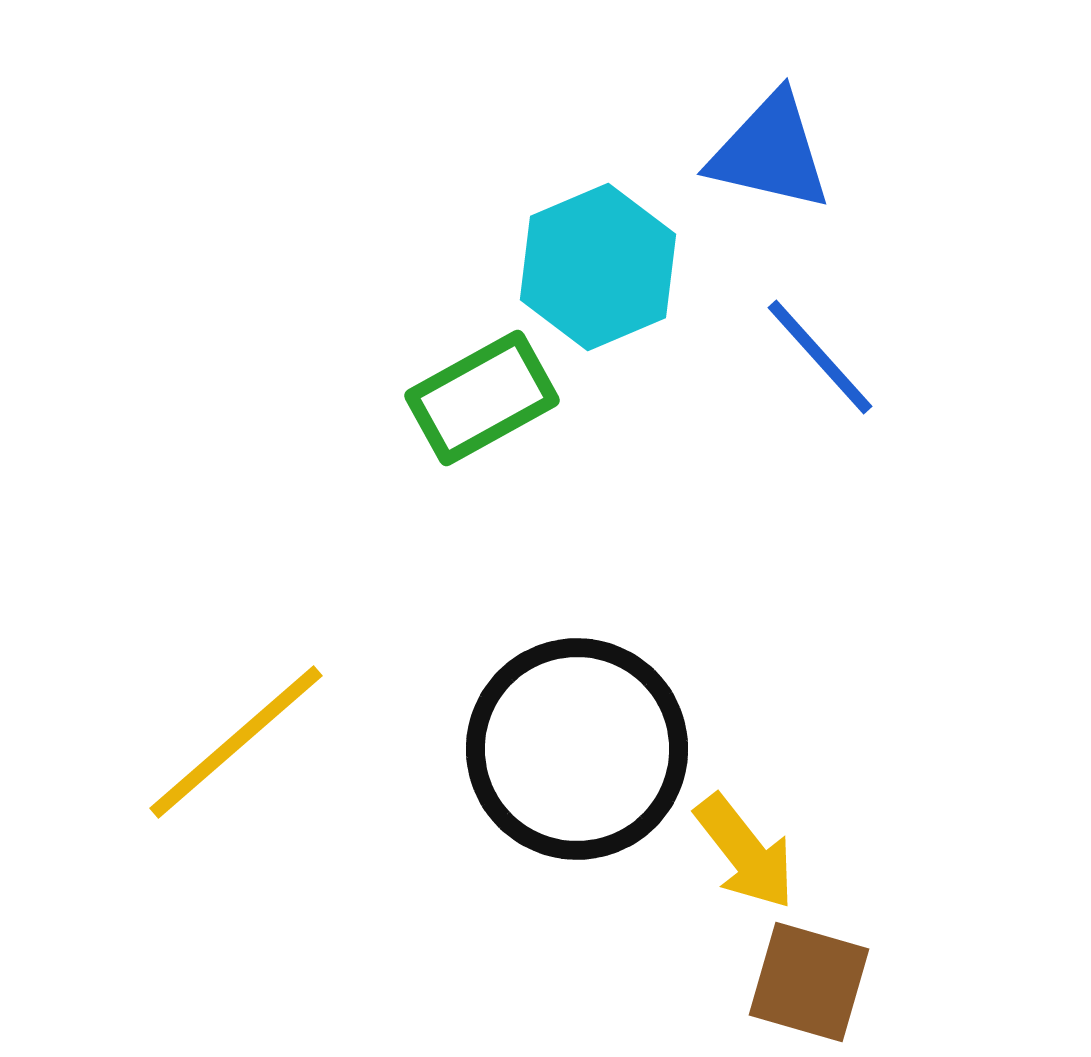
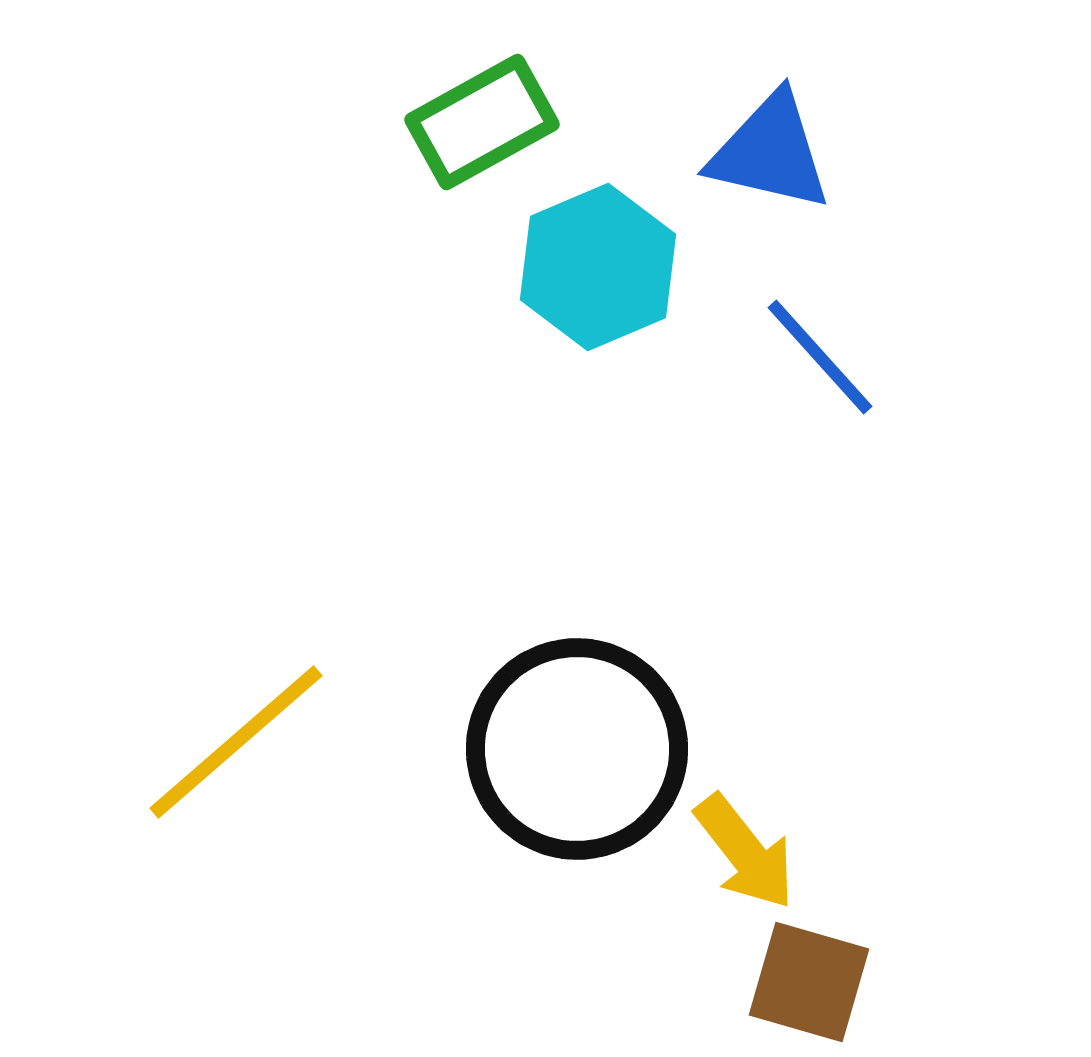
green rectangle: moved 276 px up
